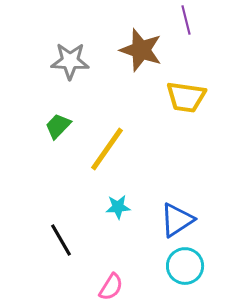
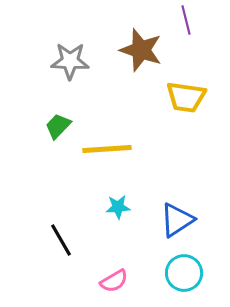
yellow line: rotated 51 degrees clockwise
cyan circle: moved 1 px left, 7 px down
pink semicircle: moved 3 px right, 6 px up; rotated 28 degrees clockwise
